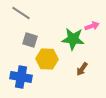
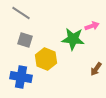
gray square: moved 5 px left
yellow hexagon: moved 1 px left; rotated 20 degrees clockwise
brown arrow: moved 14 px right
